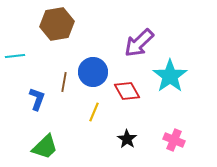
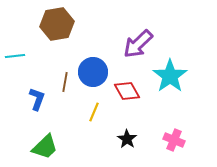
purple arrow: moved 1 px left, 1 px down
brown line: moved 1 px right
